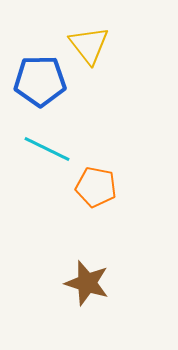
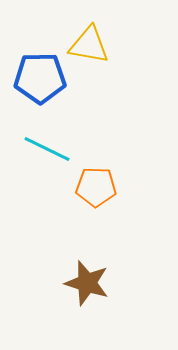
yellow triangle: rotated 42 degrees counterclockwise
blue pentagon: moved 3 px up
orange pentagon: rotated 9 degrees counterclockwise
